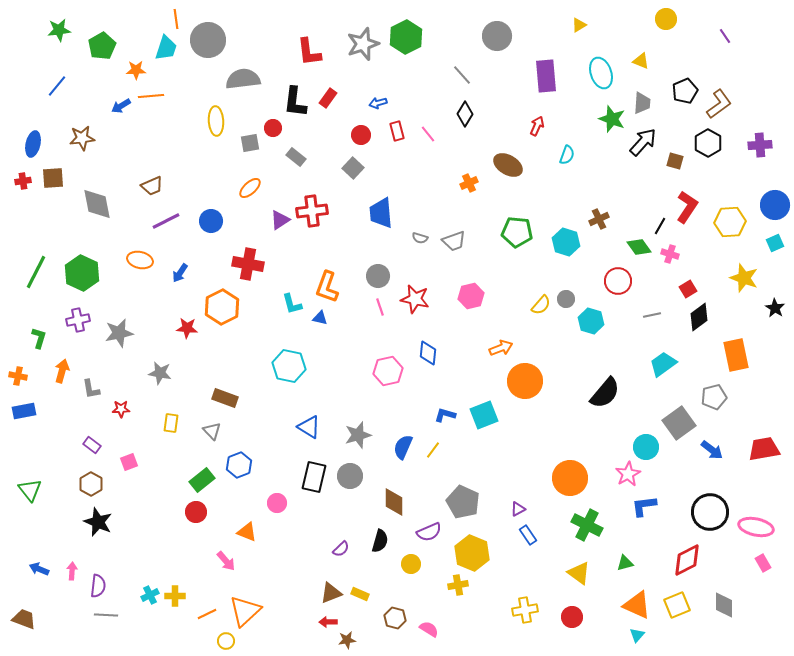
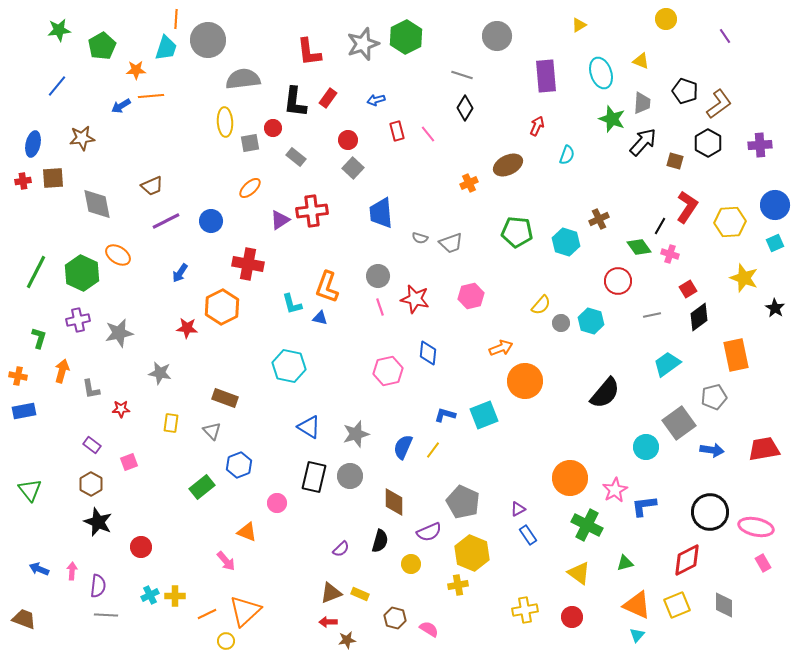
orange line at (176, 19): rotated 12 degrees clockwise
gray line at (462, 75): rotated 30 degrees counterclockwise
black pentagon at (685, 91): rotated 30 degrees counterclockwise
blue arrow at (378, 103): moved 2 px left, 3 px up
black diamond at (465, 114): moved 6 px up
yellow ellipse at (216, 121): moved 9 px right, 1 px down
red circle at (361, 135): moved 13 px left, 5 px down
brown ellipse at (508, 165): rotated 56 degrees counterclockwise
gray trapezoid at (454, 241): moved 3 px left, 2 px down
orange ellipse at (140, 260): moved 22 px left, 5 px up; rotated 20 degrees clockwise
gray circle at (566, 299): moved 5 px left, 24 px down
cyan trapezoid at (663, 364): moved 4 px right
gray star at (358, 435): moved 2 px left, 1 px up
blue arrow at (712, 450): rotated 30 degrees counterclockwise
pink star at (628, 474): moved 13 px left, 16 px down
green rectangle at (202, 480): moved 7 px down
red circle at (196, 512): moved 55 px left, 35 px down
